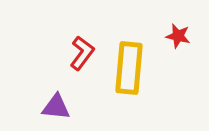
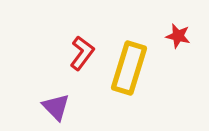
yellow rectangle: rotated 12 degrees clockwise
purple triangle: rotated 40 degrees clockwise
